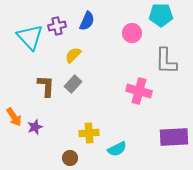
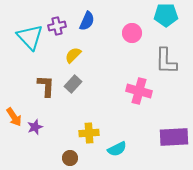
cyan pentagon: moved 5 px right
